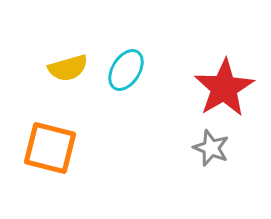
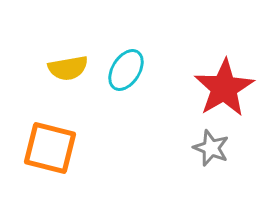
yellow semicircle: rotated 6 degrees clockwise
